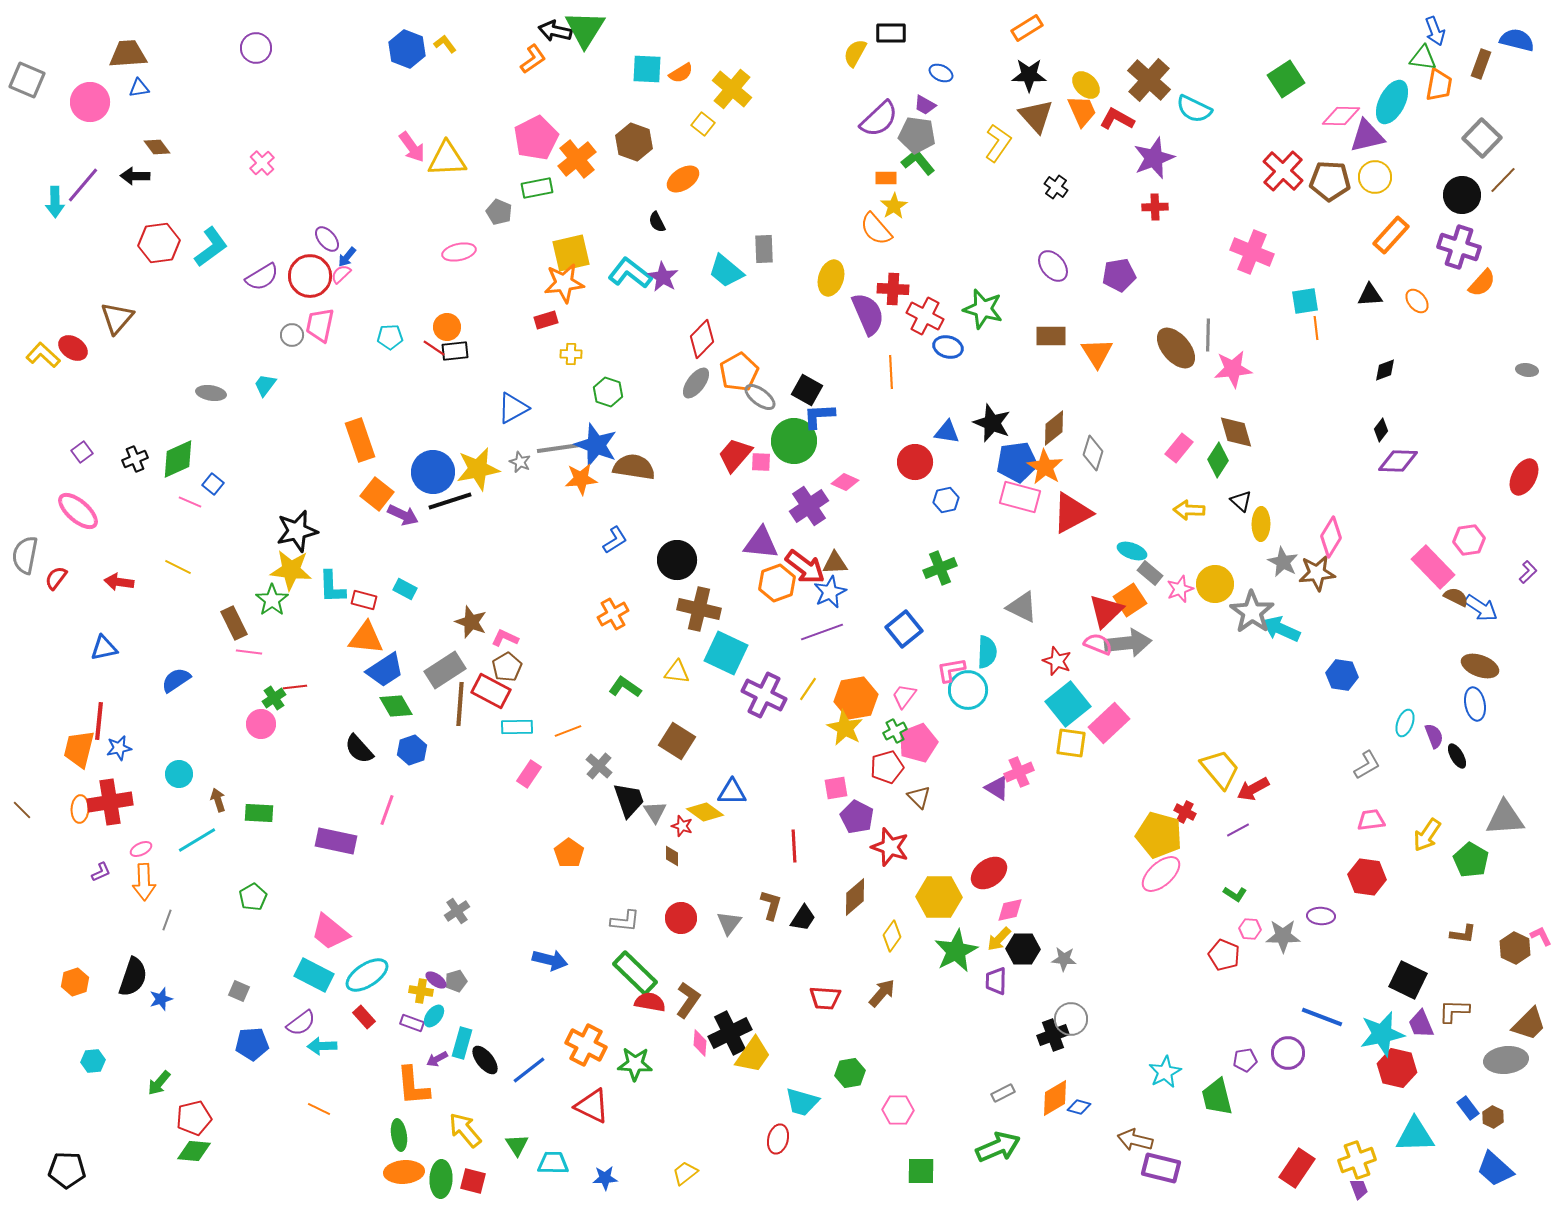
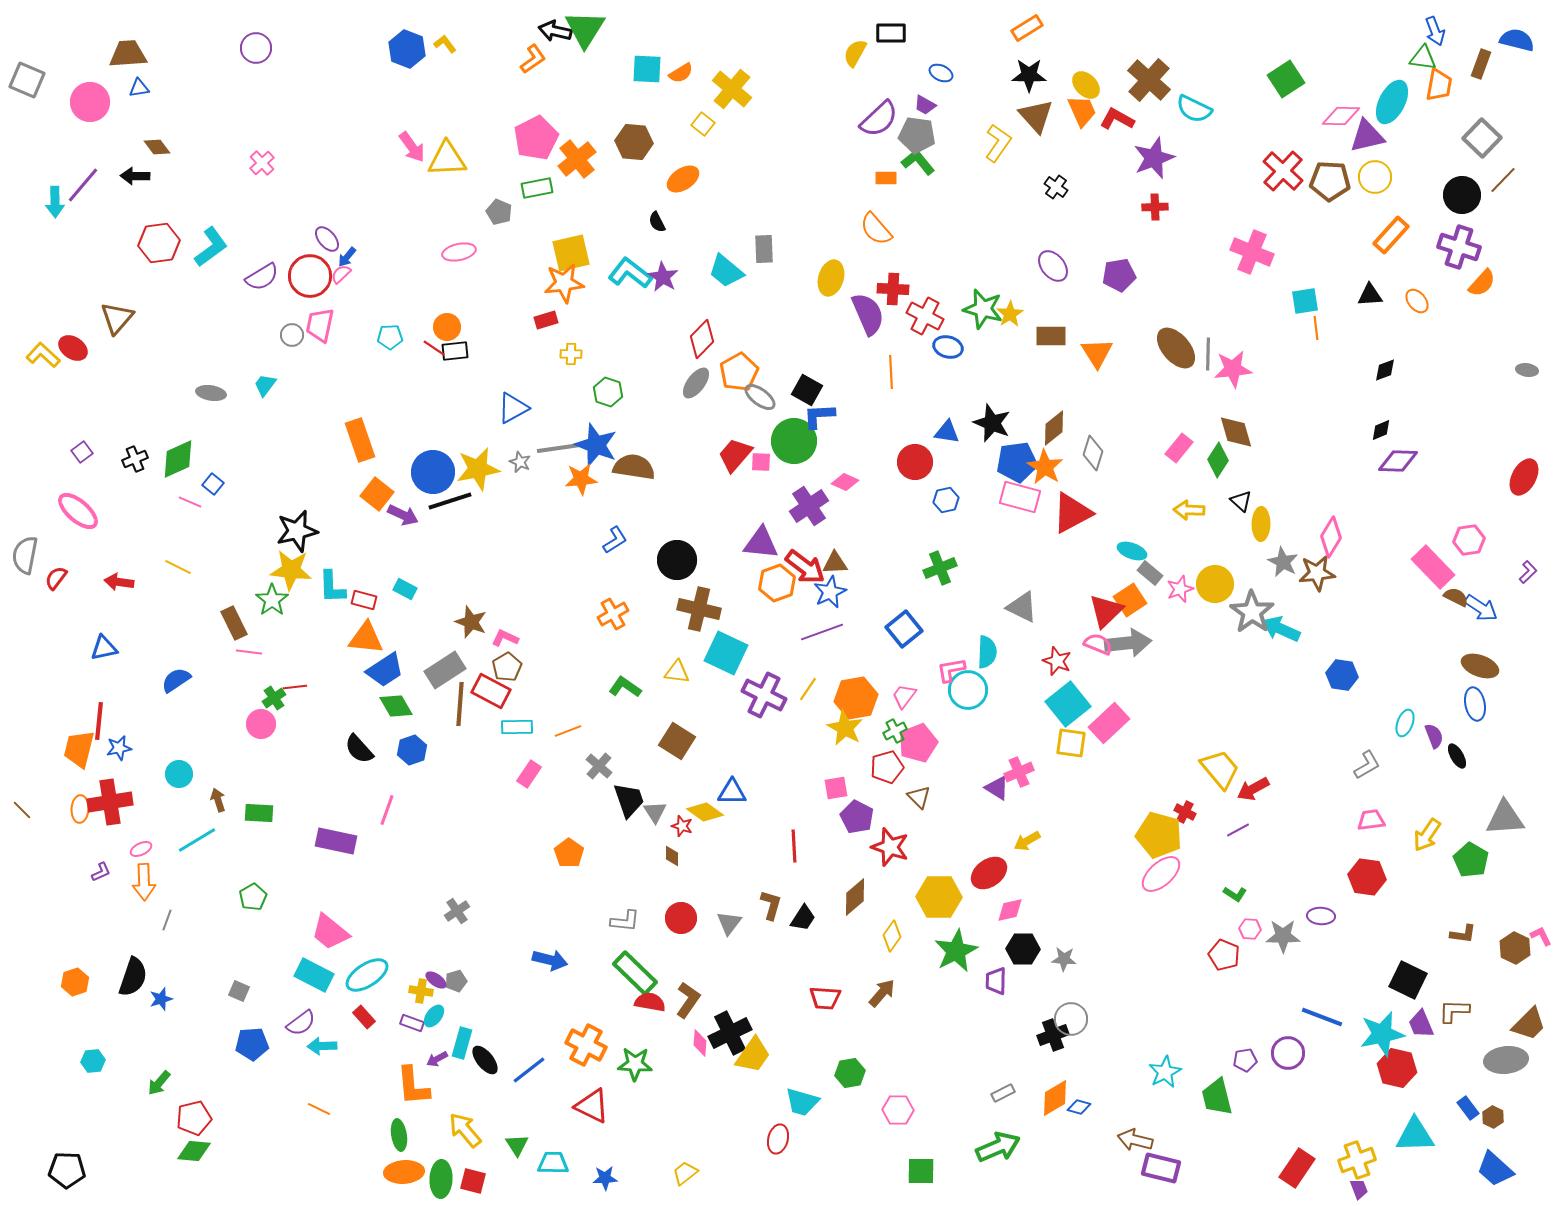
brown hexagon at (634, 142): rotated 15 degrees counterclockwise
yellow star at (894, 206): moved 116 px right, 108 px down
gray line at (1208, 335): moved 19 px down
black diamond at (1381, 430): rotated 30 degrees clockwise
yellow arrow at (999, 939): moved 28 px right, 98 px up; rotated 16 degrees clockwise
